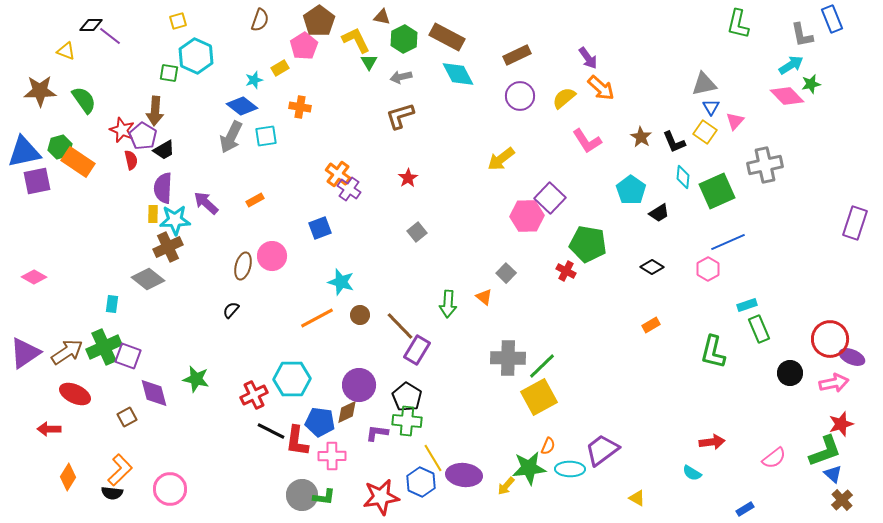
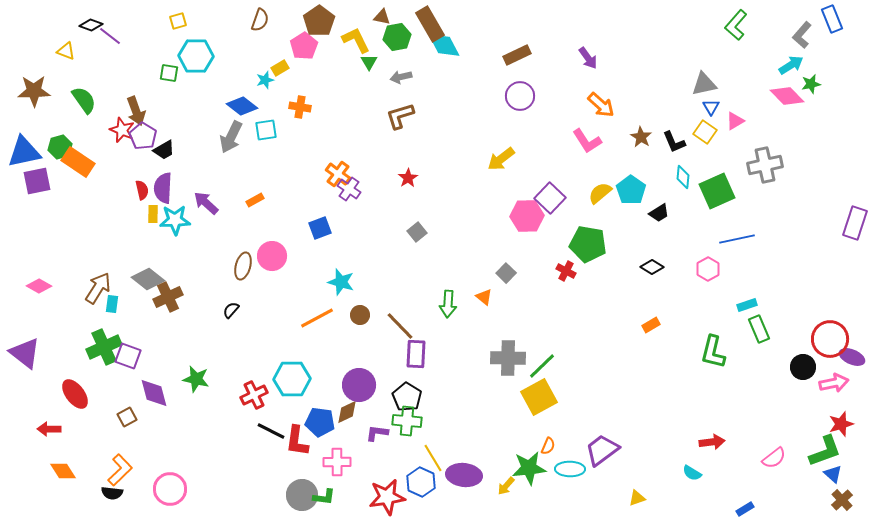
green L-shape at (738, 24): moved 2 px left, 1 px down; rotated 28 degrees clockwise
black diamond at (91, 25): rotated 20 degrees clockwise
gray L-shape at (802, 35): rotated 52 degrees clockwise
brown rectangle at (447, 37): moved 17 px left, 13 px up; rotated 32 degrees clockwise
green hexagon at (404, 39): moved 7 px left, 2 px up; rotated 16 degrees clockwise
cyan hexagon at (196, 56): rotated 24 degrees counterclockwise
cyan diamond at (458, 74): moved 14 px left, 29 px up
cyan star at (254, 80): moved 11 px right
orange arrow at (601, 88): moved 17 px down
brown star at (40, 91): moved 6 px left
yellow semicircle at (564, 98): moved 36 px right, 95 px down
brown arrow at (155, 111): moved 19 px left; rotated 24 degrees counterclockwise
pink triangle at (735, 121): rotated 18 degrees clockwise
cyan square at (266, 136): moved 6 px up
red semicircle at (131, 160): moved 11 px right, 30 px down
blue line at (728, 242): moved 9 px right, 3 px up; rotated 12 degrees clockwise
brown cross at (168, 247): moved 50 px down
pink diamond at (34, 277): moved 5 px right, 9 px down
purple rectangle at (417, 350): moved 1 px left, 4 px down; rotated 28 degrees counterclockwise
brown arrow at (67, 352): moved 31 px right, 64 px up; rotated 24 degrees counterclockwise
purple triangle at (25, 353): rotated 48 degrees counterclockwise
black circle at (790, 373): moved 13 px right, 6 px up
red ellipse at (75, 394): rotated 28 degrees clockwise
pink cross at (332, 456): moved 5 px right, 6 px down
orange diamond at (68, 477): moved 5 px left, 6 px up; rotated 64 degrees counterclockwise
red star at (381, 497): moved 6 px right
yellow triangle at (637, 498): rotated 48 degrees counterclockwise
